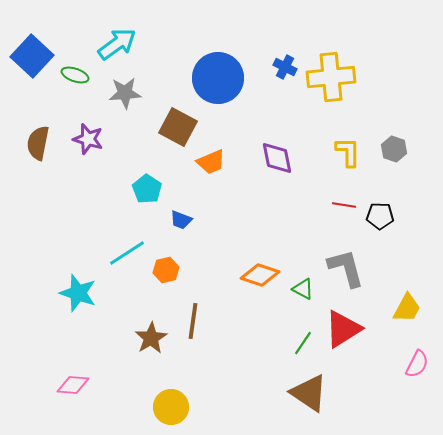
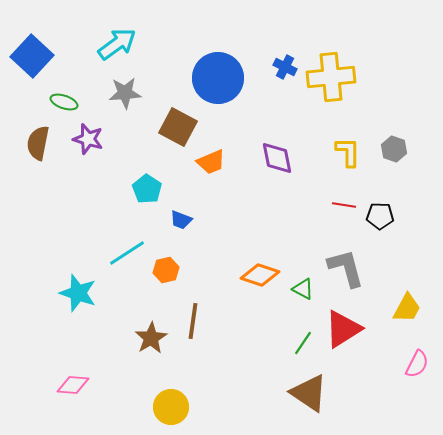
green ellipse: moved 11 px left, 27 px down
